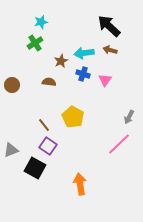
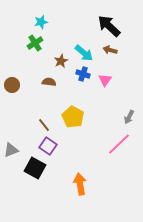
cyan arrow: rotated 132 degrees counterclockwise
